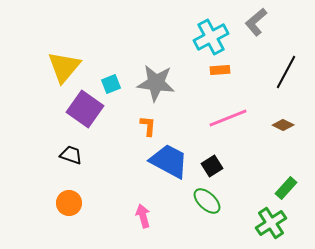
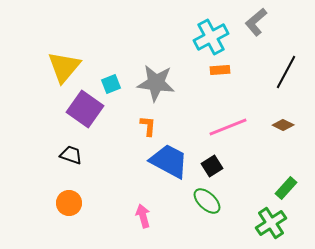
pink line: moved 9 px down
